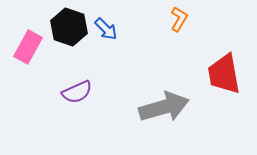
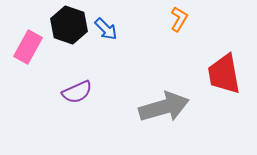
black hexagon: moved 2 px up
